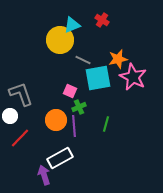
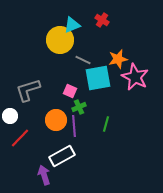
pink star: moved 2 px right
gray L-shape: moved 7 px right, 4 px up; rotated 88 degrees counterclockwise
white rectangle: moved 2 px right, 2 px up
